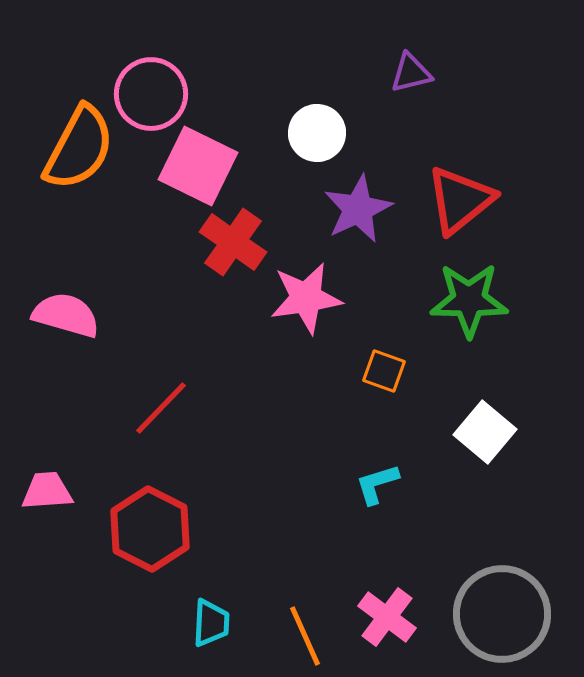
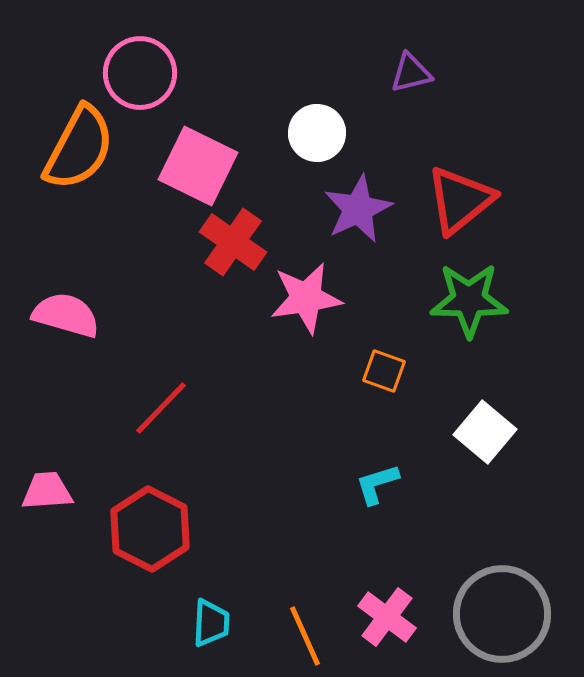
pink circle: moved 11 px left, 21 px up
